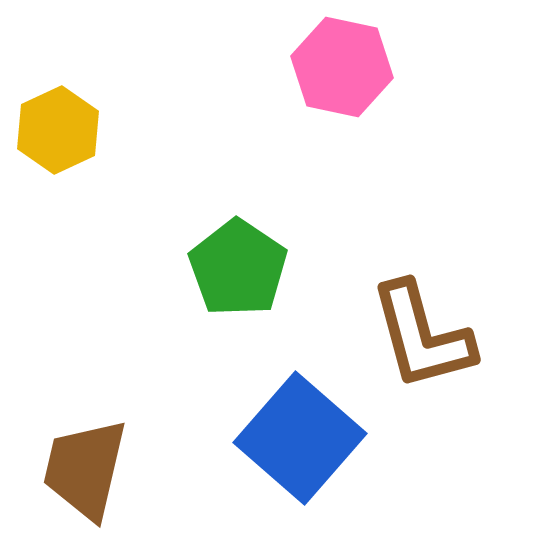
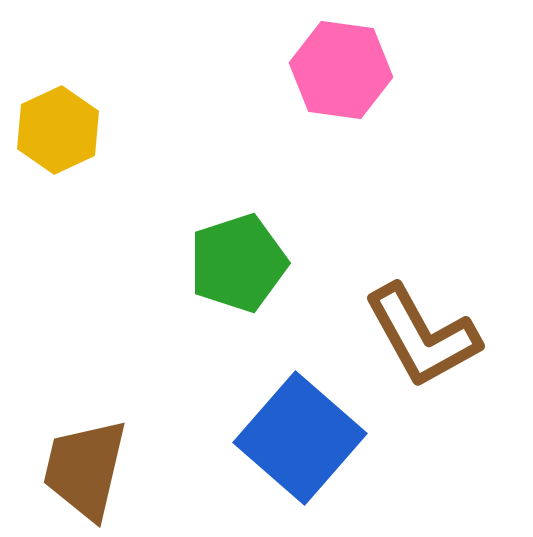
pink hexagon: moved 1 px left, 3 px down; rotated 4 degrees counterclockwise
green pentagon: moved 5 px up; rotated 20 degrees clockwise
brown L-shape: rotated 14 degrees counterclockwise
